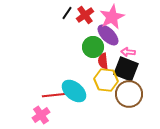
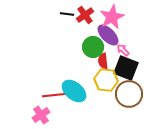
black line: moved 1 px down; rotated 64 degrees clockwise
pink arrow: moved 5 px left, 2 px up; rotated 40 degrees clockwise
black square: moved 1 px up
